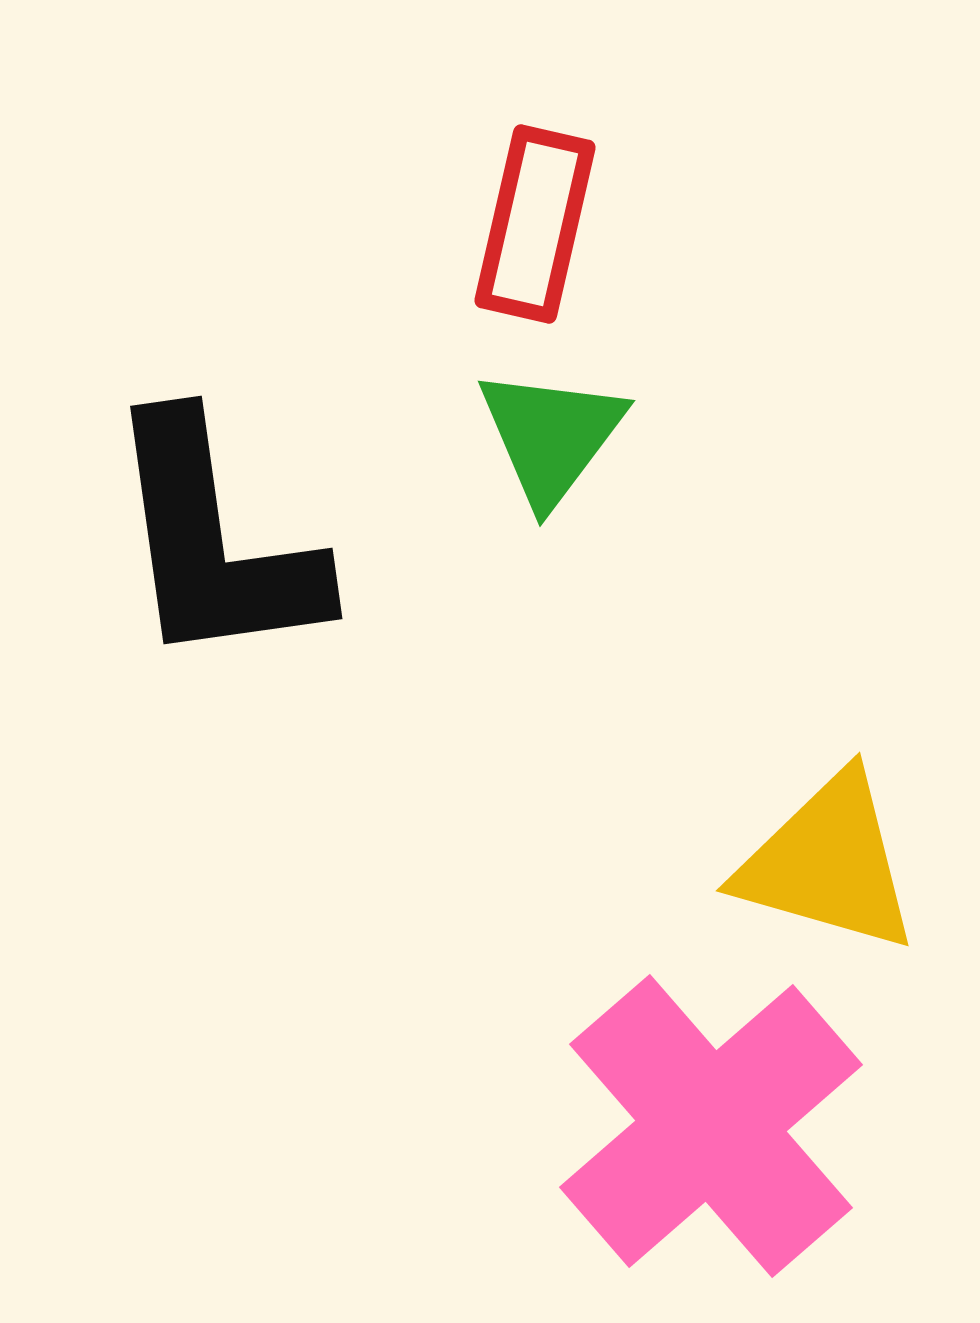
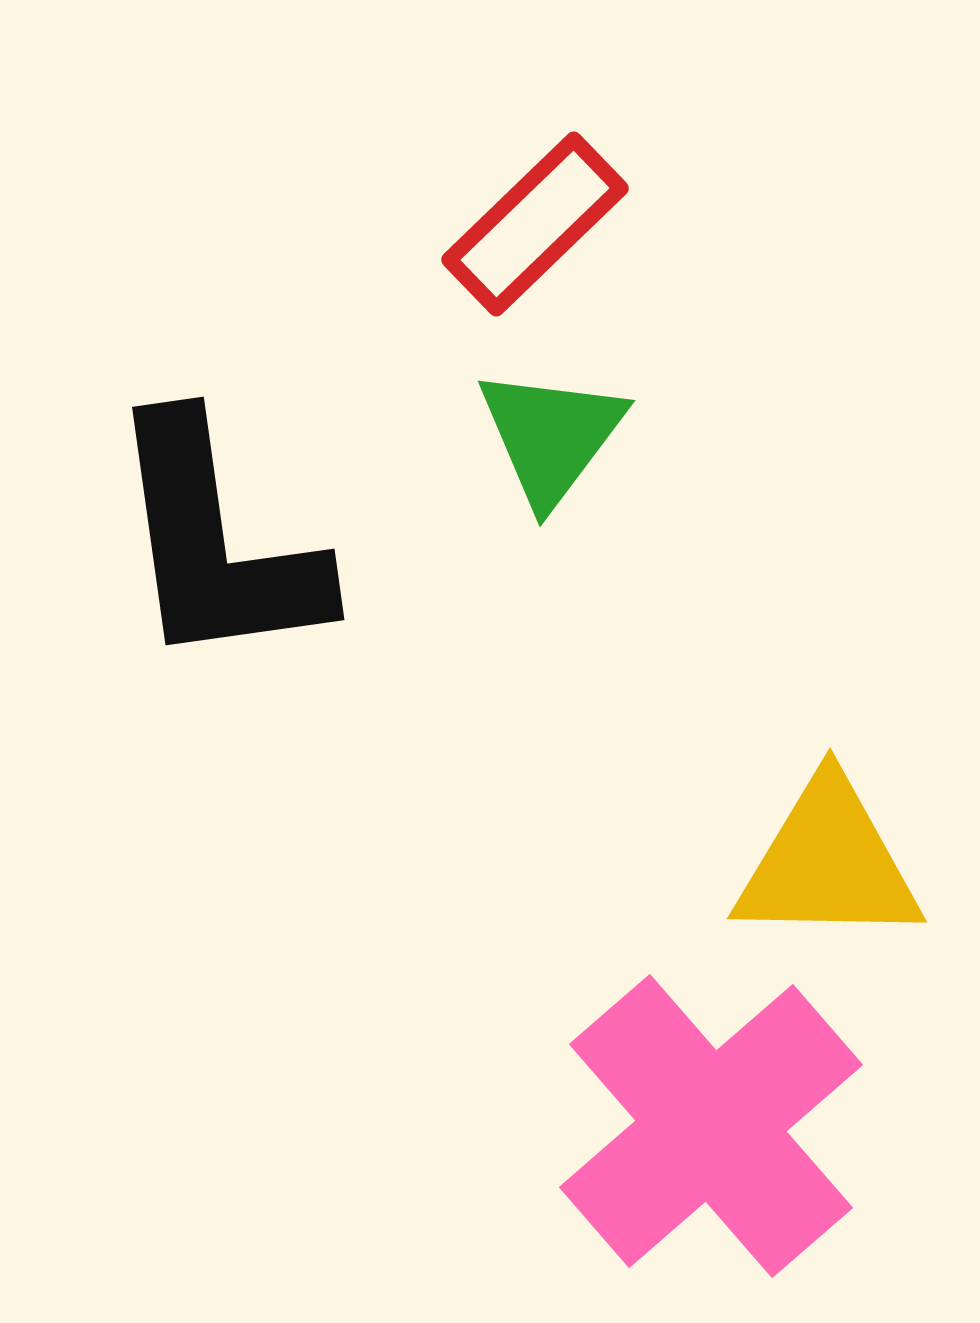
red rectangle: rotated 33 degrees clockwise
black L-shape: moved 2 px right, 1 px down
yellow triangle: rotated 15 degrees counterclockwise
